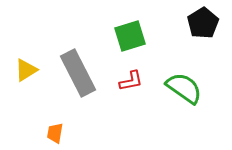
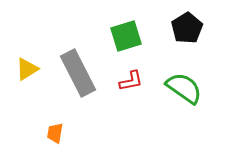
black pentagon: moved 16 px left, 5 px down
green square: moved 4 px left
yellow triangle: moved 1 px right, 1 px up
